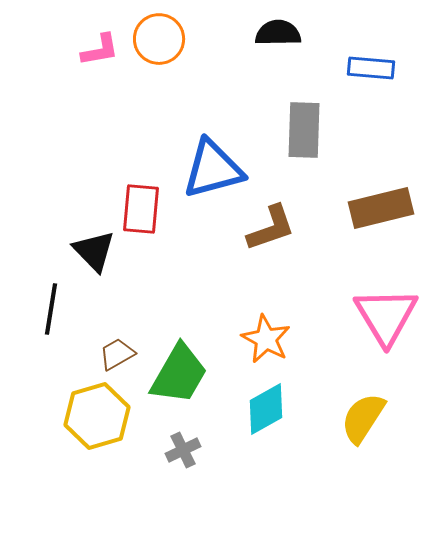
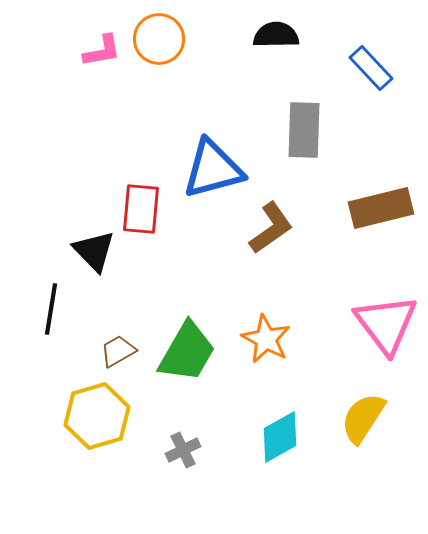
black semicircle: moved 2 px left, 2 px down
pink L-shape: moved 2 px right, 1 px down
blue rectangle: rotated 42 degrees clockwise
brown L-shape: rotated 16 degrees counterclockwise
pink triangle: moved 8 px down; rotated 6 degrees counterclockwise
brown trapezoid: moved 1 px right, 3 px up
green trapezoid: moved 8 px right, 22 px up
cyan diamond: moved 14 px right, 28 px down
